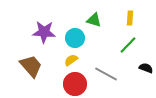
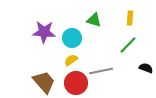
cyan circle: moved 3 px left
brown trapezoid: moved 13 px right, 16 px down
gray line: moved 5 px left, 3 px up; rotated 40 degrees counterclockwise
red circle: moved 1 px right, 1 px up
